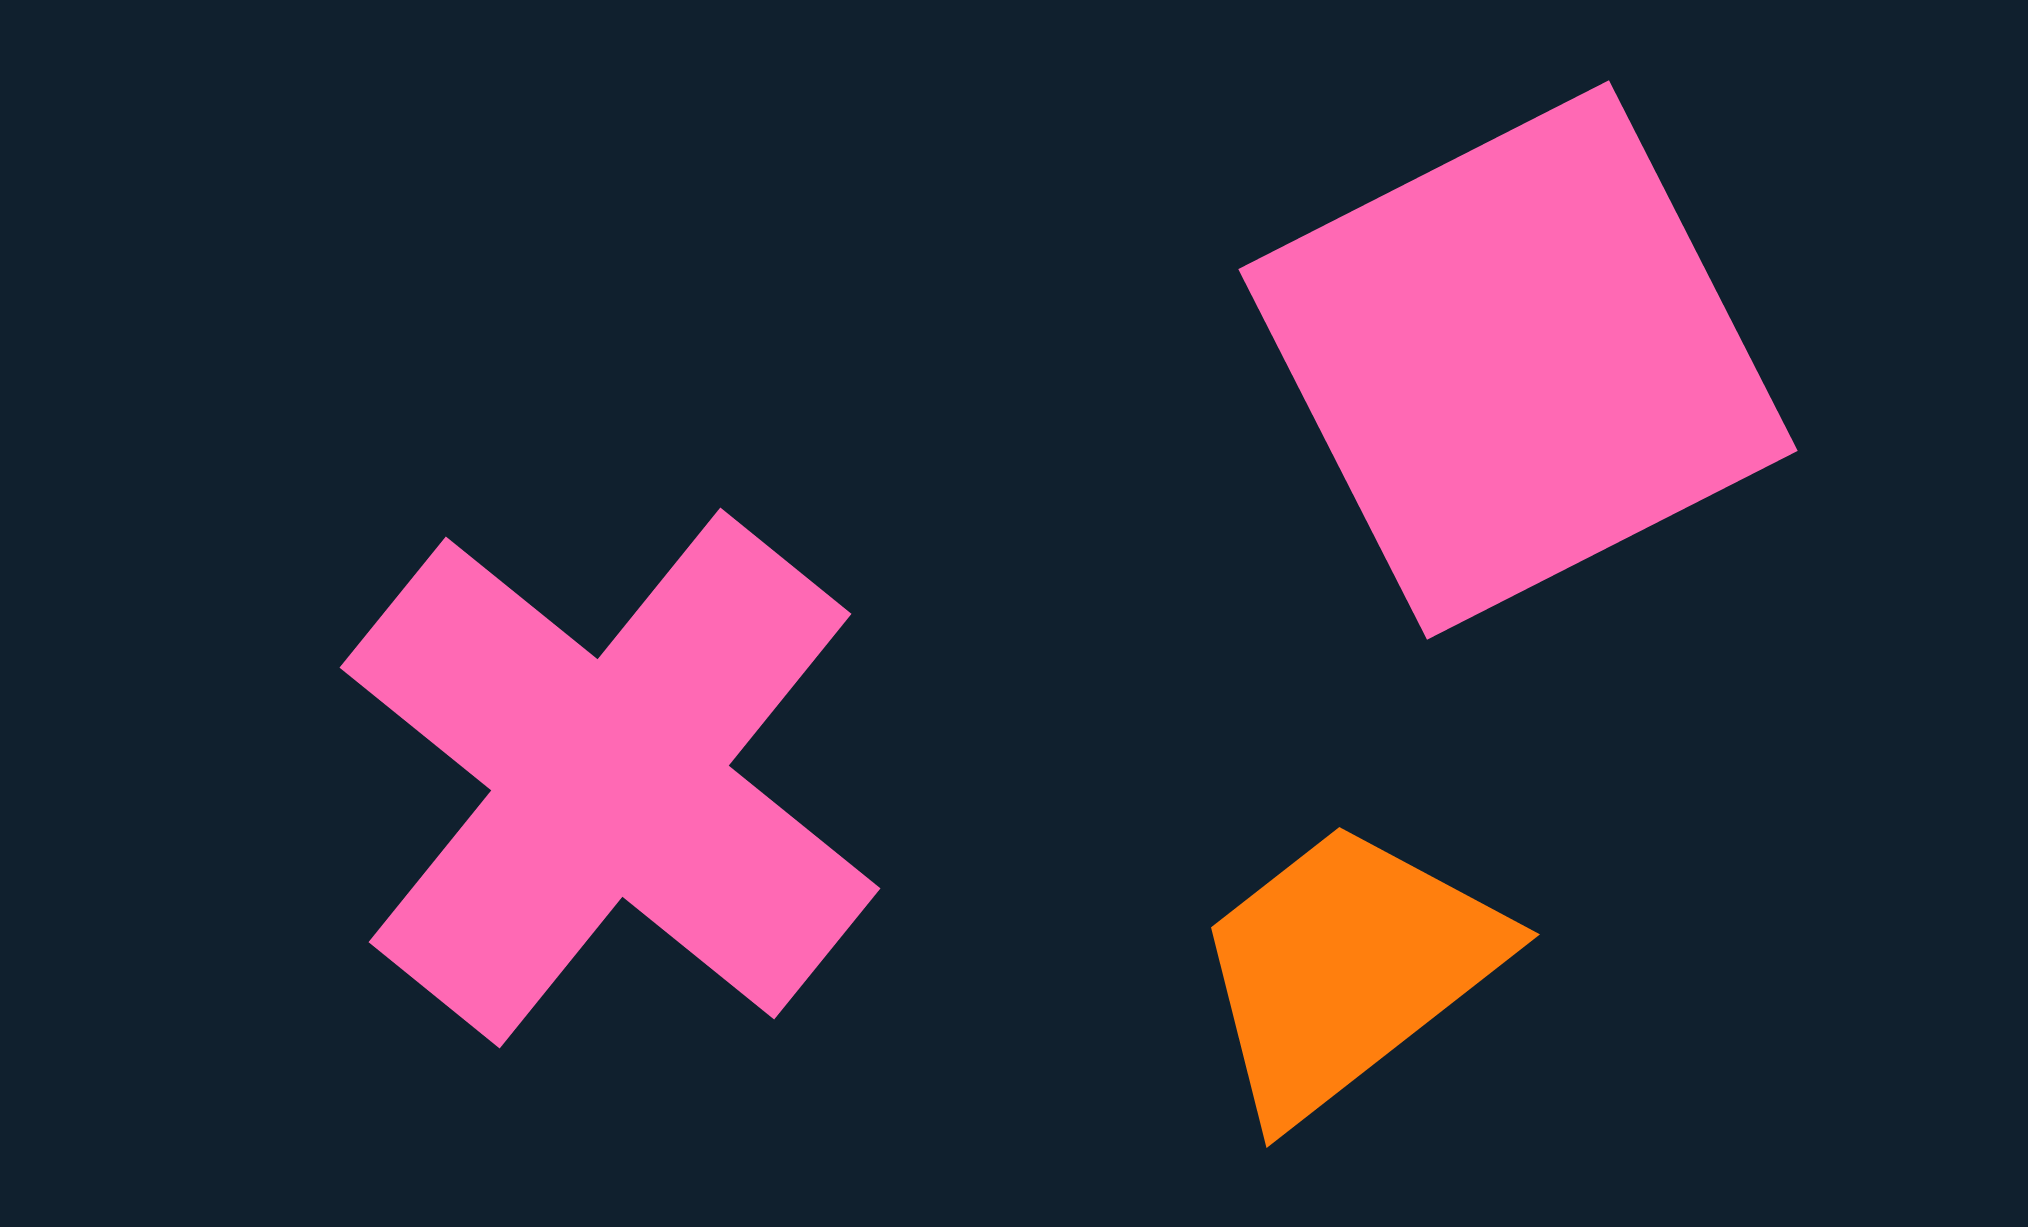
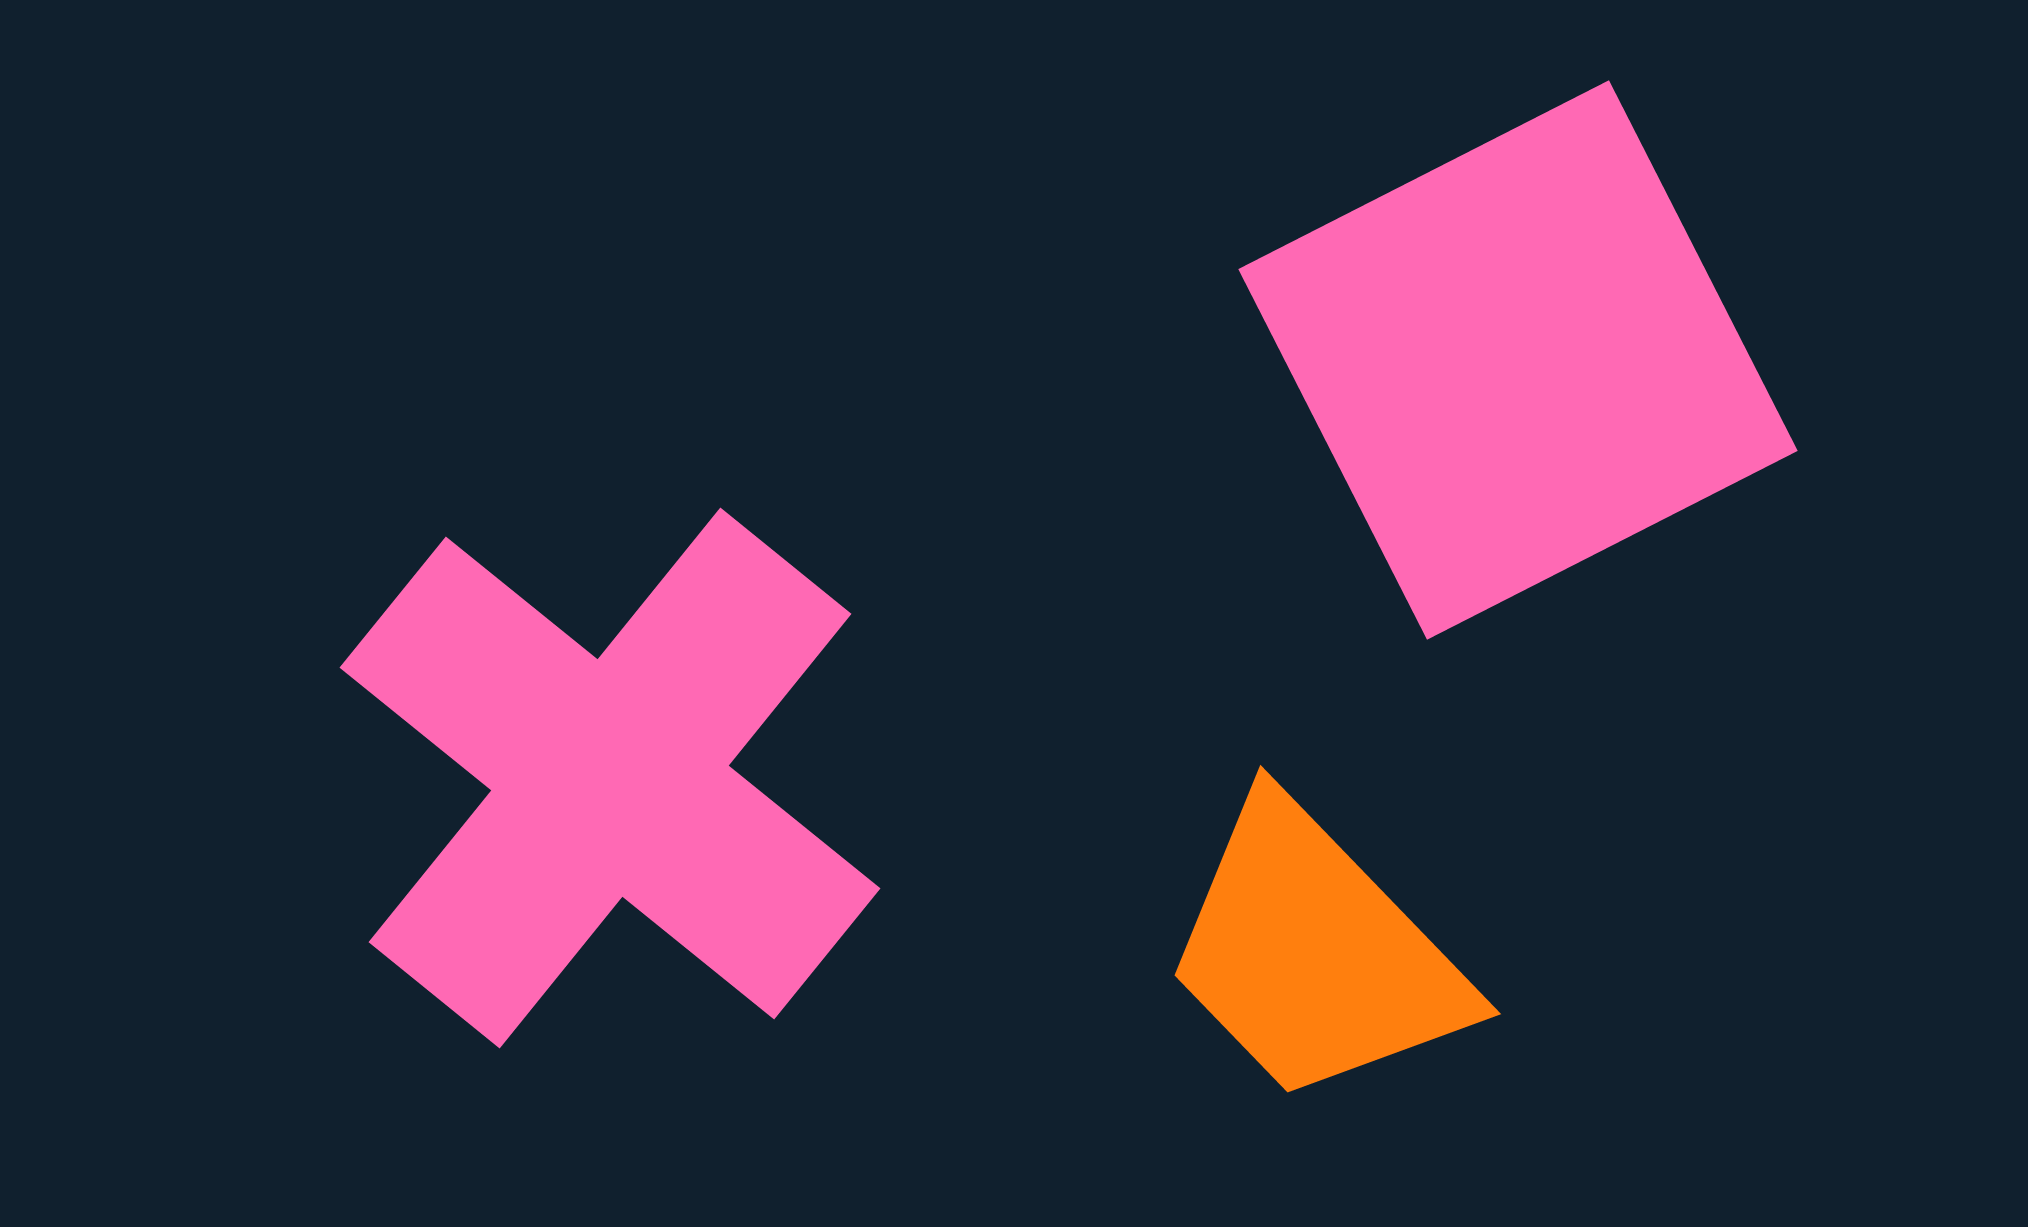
orange trapezoid: moved 32 px left, 16 px up; rotated 96 degrees counterclockwise
